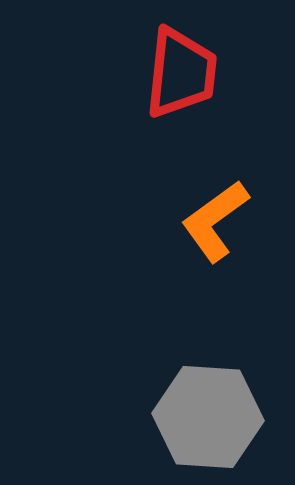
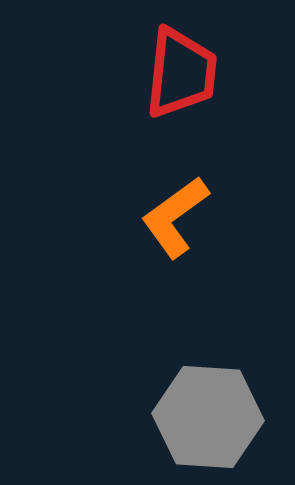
orange L-shape: moved 40 px left, 4 px up
